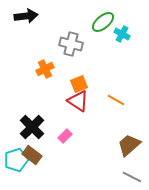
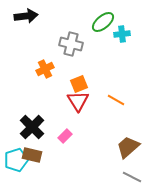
cyan cross: rotated 35 degrees counterclockwise
red triangle: rotated 25 degrees clockwise
brown trapezoid: moved 1 px left, 2 px down
brown rectangle: rotated 24 degrees counterclockwise
